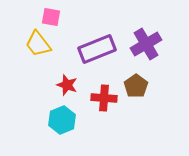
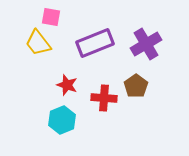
yellow trapezoid: moved 1 px up
purple rectangle: moved 2 px left, 6 px up
